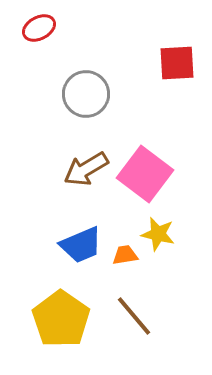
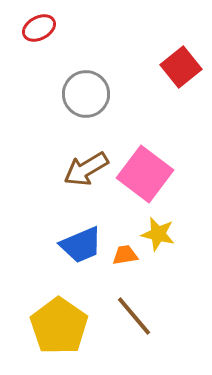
red square: moved 4 px right, 4 px down; rotated 36 degrees counterclockwise
yellow pentagon: moved 2 px left, 7 px down
